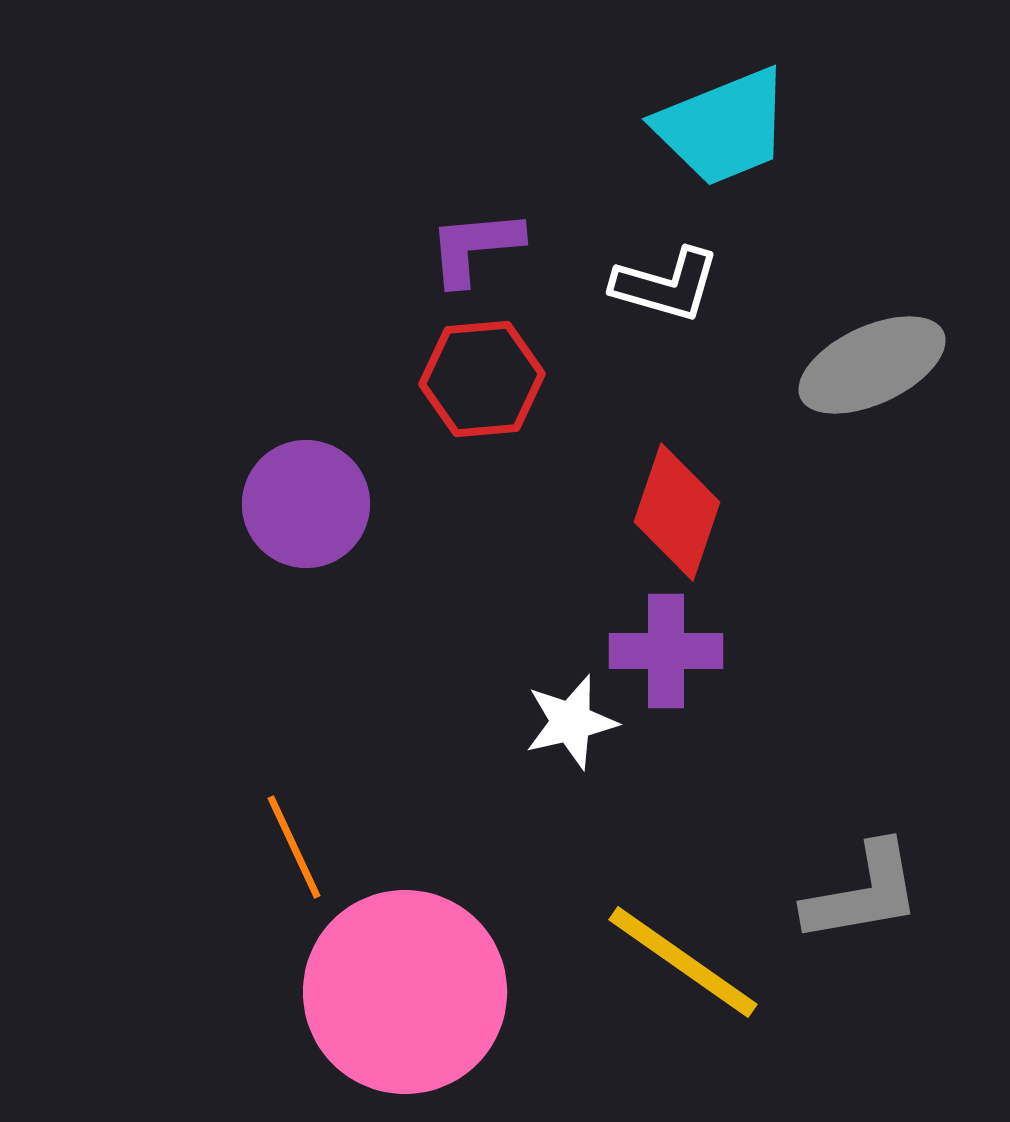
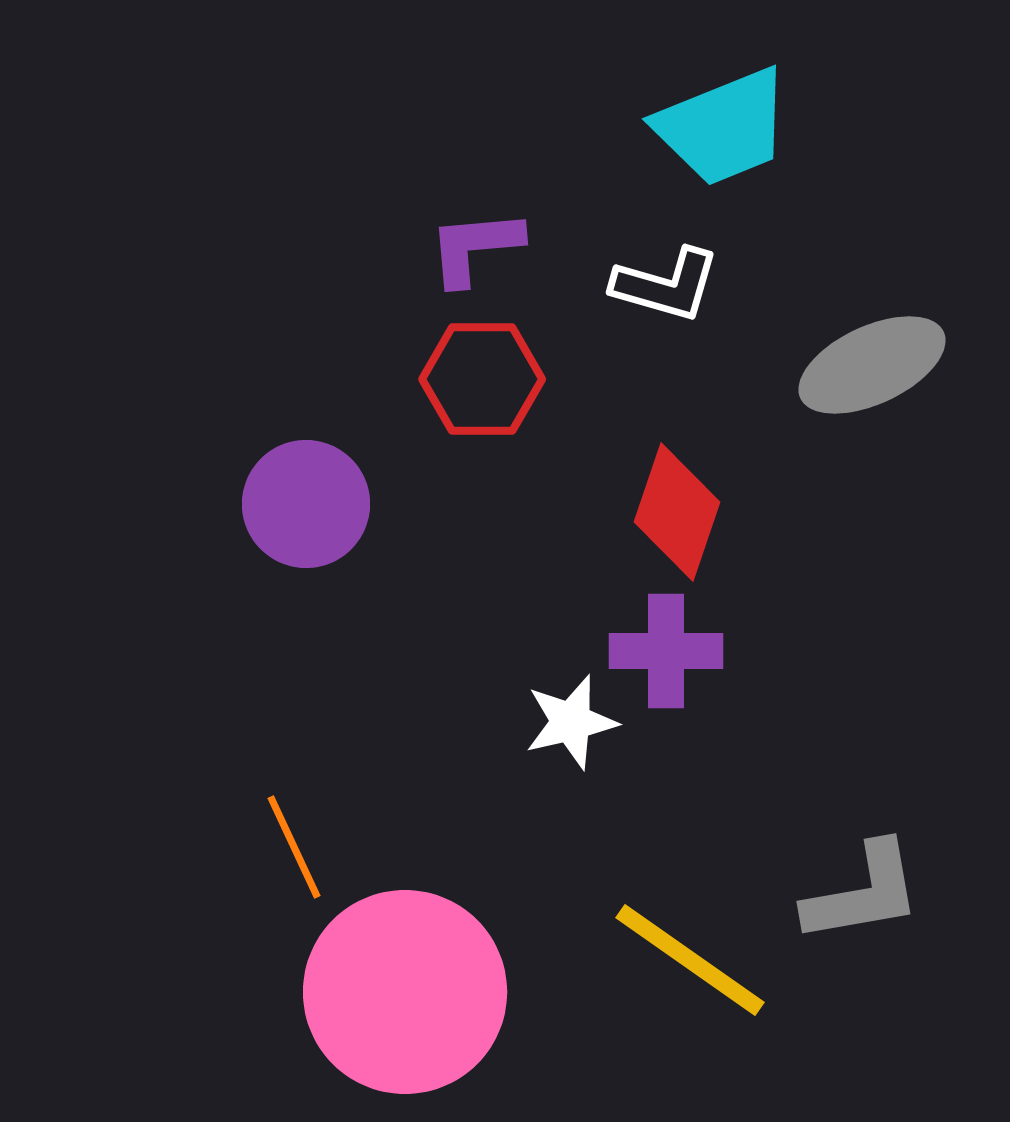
red hexagon: rotated 5 degrees clockwise
yellow line: moved 7 px right, 2 px up
